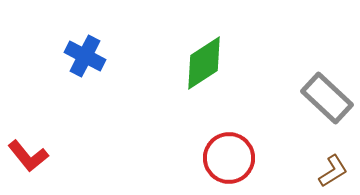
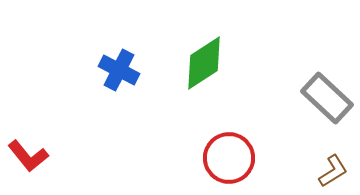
blue cross: moved 34 px right, 14 px down
